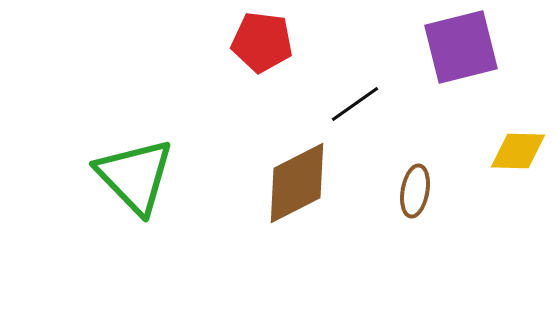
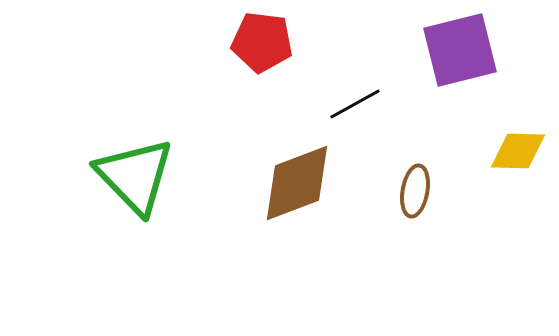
purple square: moved 1 px left, 3 px down
black line: rotated 6 degrees clockwise
brown diamond: rotated 6 degrees clockwise
